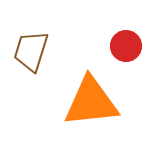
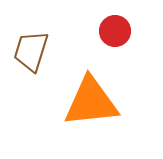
red circle: moved 11 px left, 15 px up
